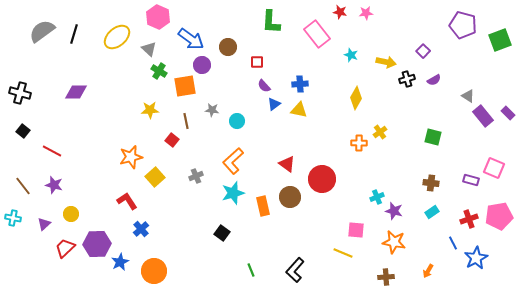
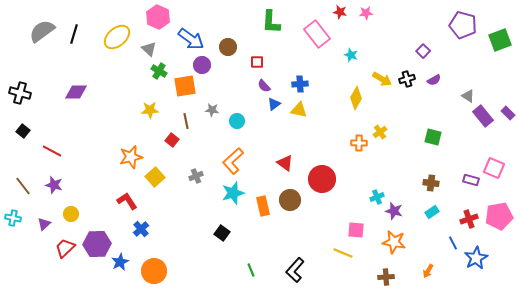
yellow arrow at (386, 62): moved 4 px left, 17 px down; rotated 18 degrees clockwise
red triangle at (287, 164): moved 2 px left, 1 px up
brown circle at (290, 197): moved 3 px down
